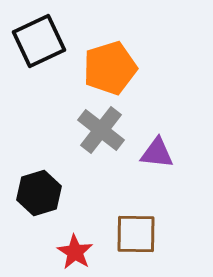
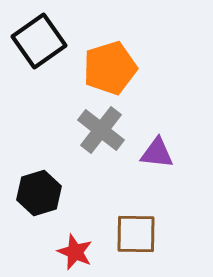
black square: rotated 10 degrees counterclockwise
red star: rotated 9 degrees counterclockwise
